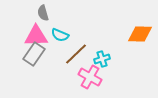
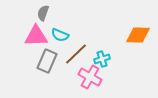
gray semicircle: rotated 35 degrees clockwise
orange diamond: moved 2 px left, 1 px down
gray rectangle: moved 13 px right, 7 px down; rotated 10 degrees counterclockwise
